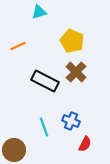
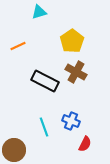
yellow pentagon: rotated 15 degrees clockwise
brown cross: rotated 15 degrees counterclockwise
